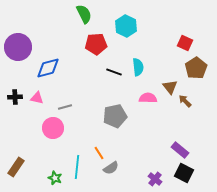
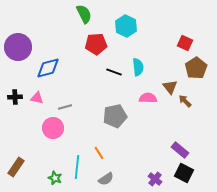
gray semicircle: moved 5 px left, 11 px down
